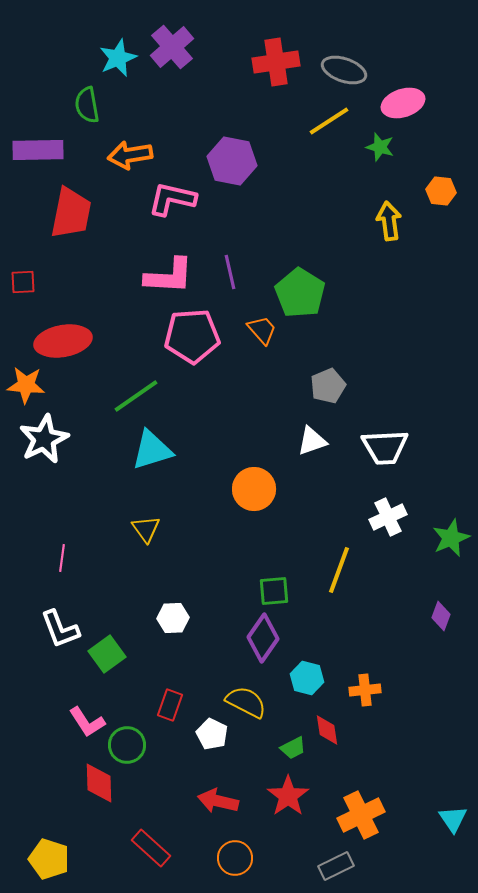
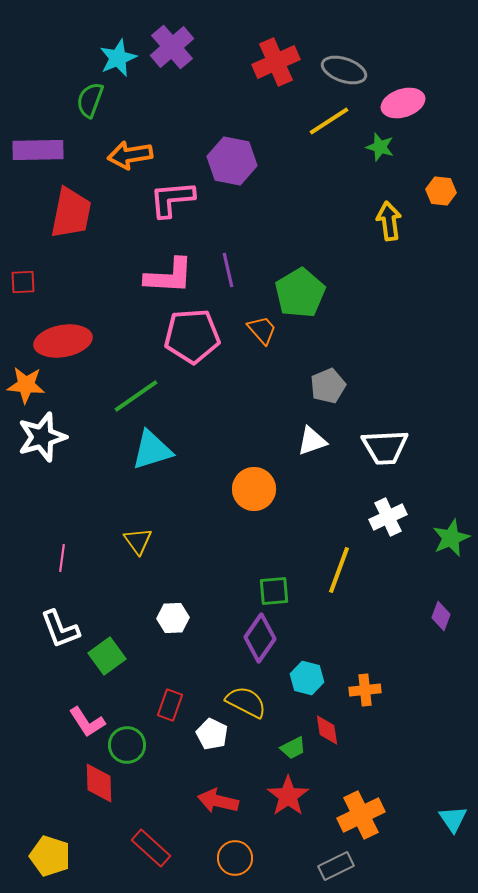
red cross at (276, 62): rotated 15 degrees counterclockwise
green semicircle at (87, 105): moved 3 px right, 5 px up; rotated 30 degrees clockwise
pink L-shape at (172, 199): rotated 18 degrees counterclockwise
purple line at (230, 272): moved 2 px left, 2 px up
green pentagon at (300, 293): rotated 9 degrees clockwise
white star at (44, 439): moved 2 px left, 2 px up; rotated 9 degrees clockwise
yellow triangle at (146, 529): moved 8 px left, 12 px down
purple diamond at (263, 638): moved 3 px left
green square at (107, 654): moved 2 px down
yellow pentagon at (49, 859): moved 1 px right, 3 px up
